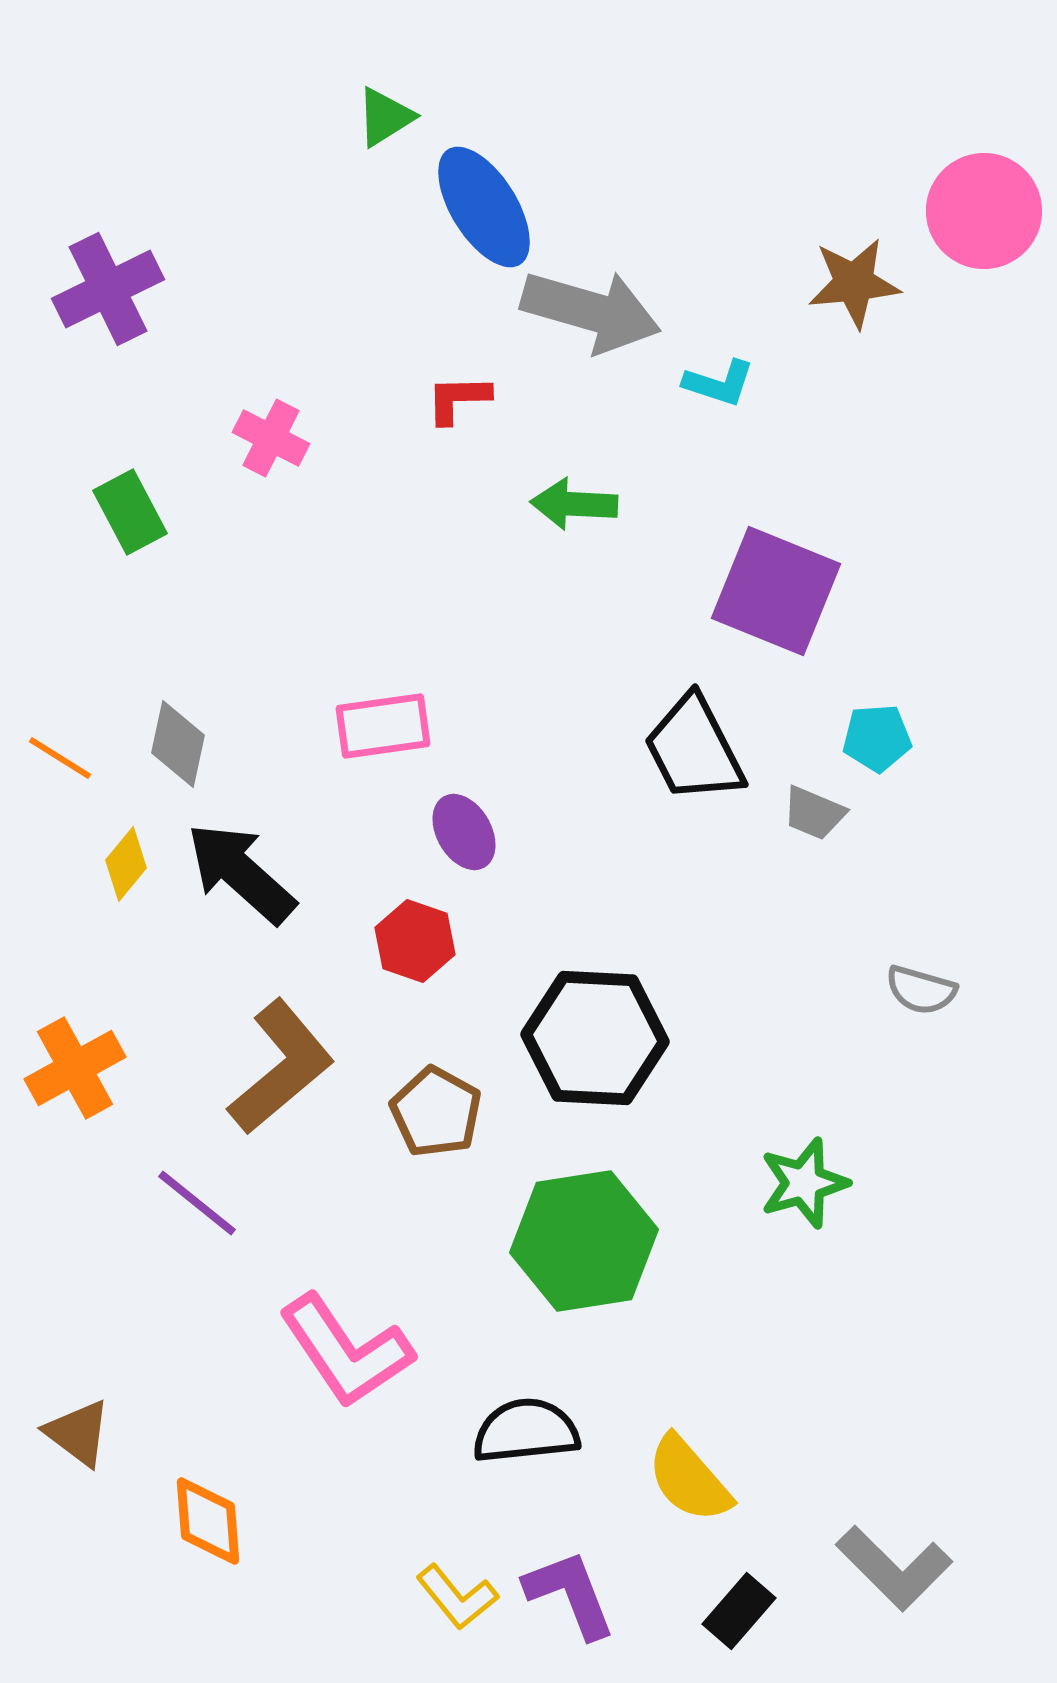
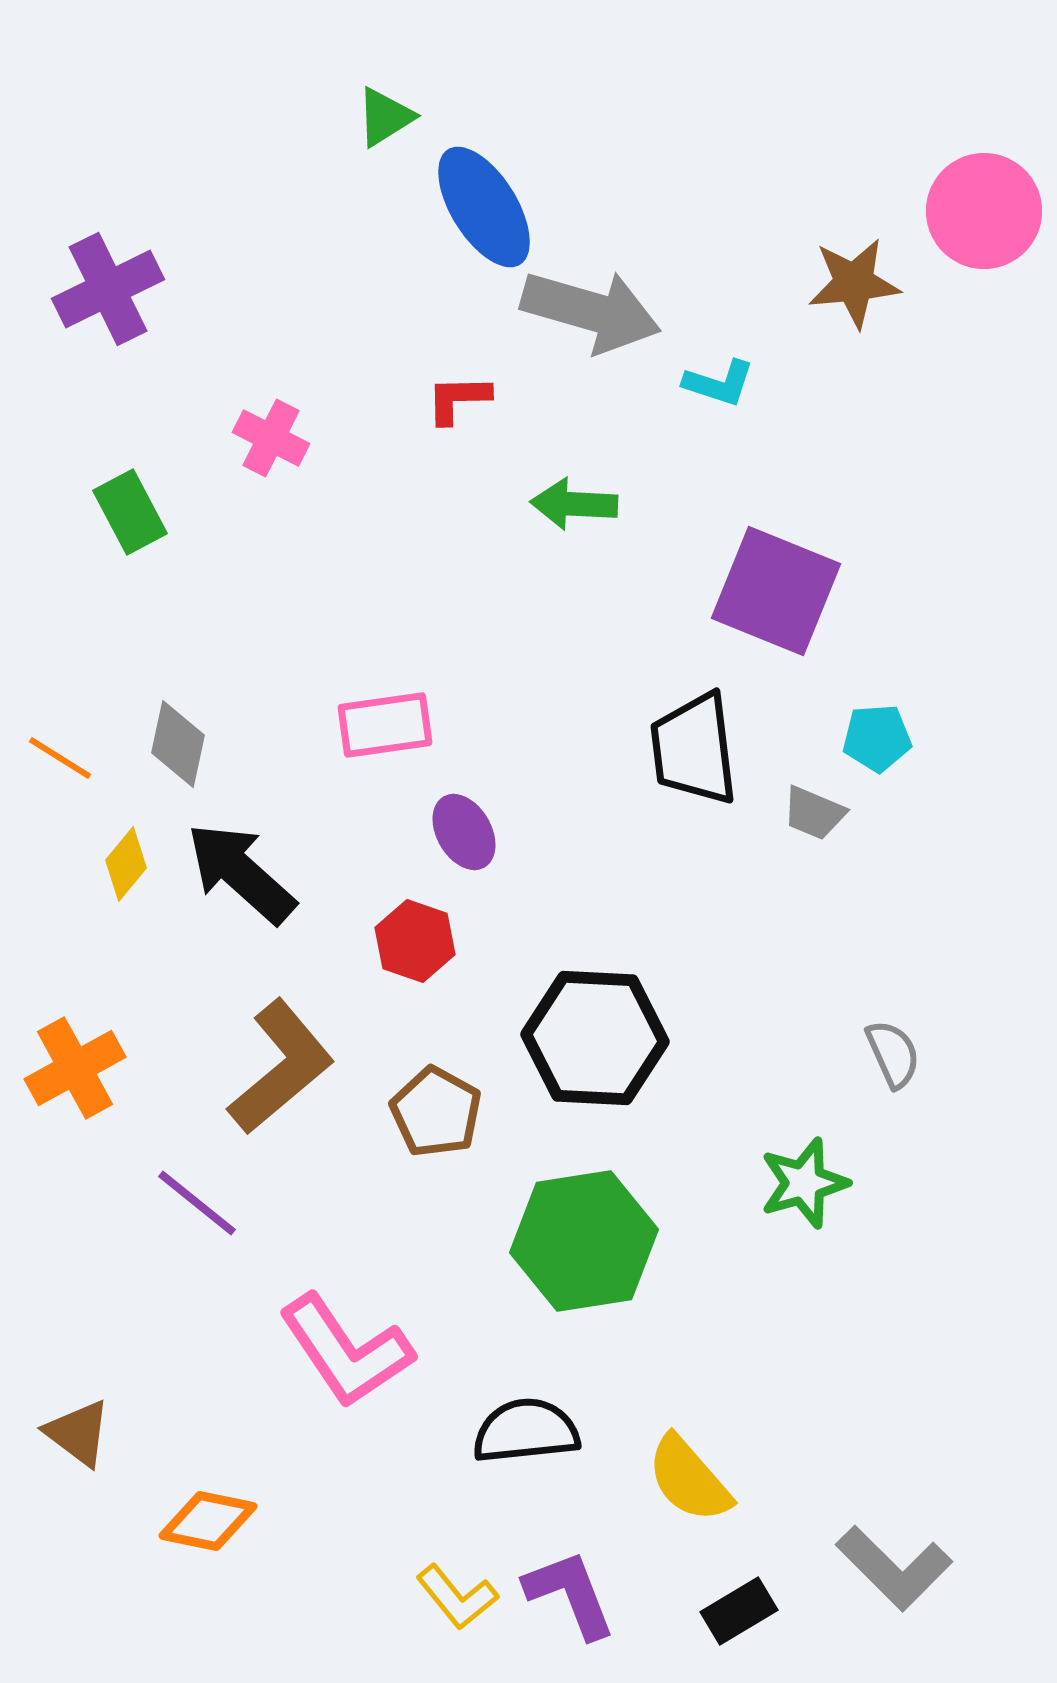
pink rectangle: moved 2 px right, 1 px up
black trapezoid: rotated 20 degrees clockwise
gray semicircle: moved 28 px left, 64 px down; rotated 130 degrees counterclockwise
orange diamond: rotated 74 degrees counterclockwise
black rectangle: rotated 18 degrees clockwise
